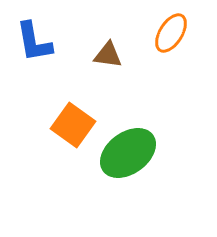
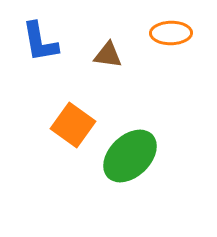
orange ellipse: rotated 57 degrees clockwise
blue L-shape: moved 6 px right
green ellipse: moved 2 px right, 3 px down; rotated 8 degrees counterclockwise
